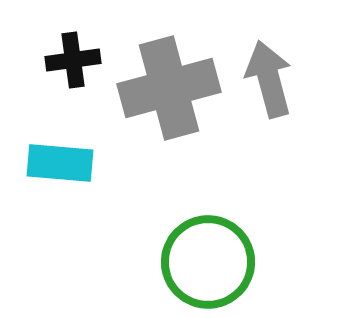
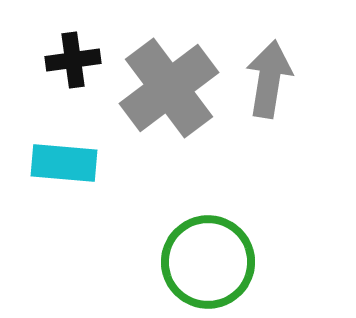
gray arrow: rotated 24 degrees clockwise
gray cross: rotated 22 degrees counterclockwise
cyan rectangle: moved 4 px right
